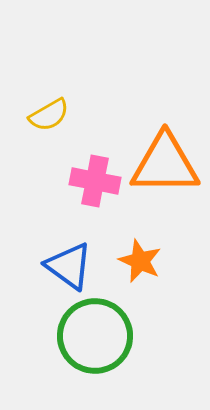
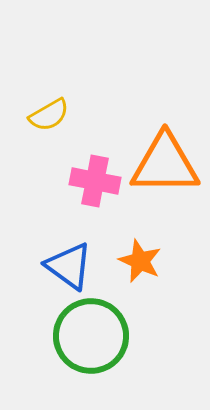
green circle: moved 4 px left
